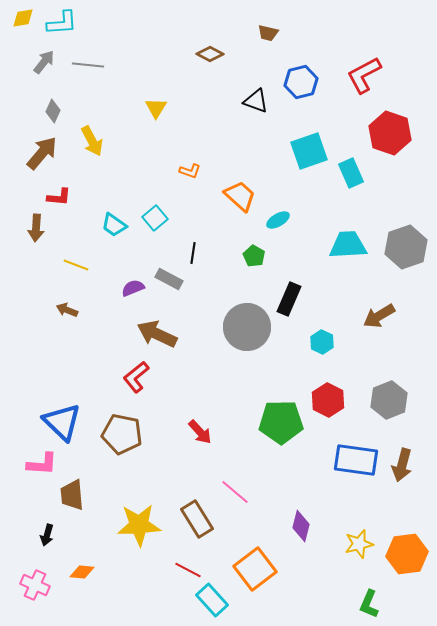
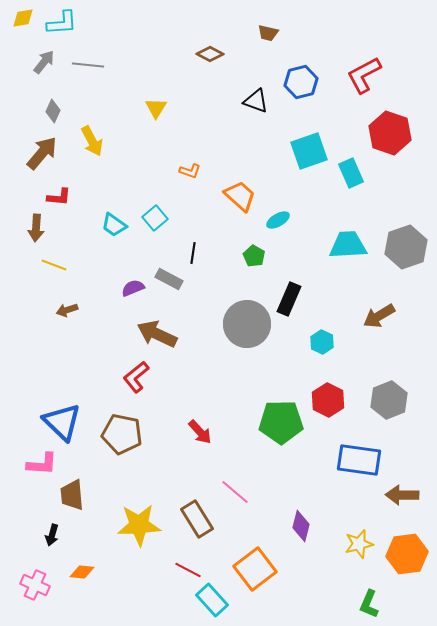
yellow line at (76, 265): moved 22 px left
brown arrow at (67, 310): rotated 40 degrees counterclockwise
gray circle at (247, 327): moved 3 px up
blue rectangle at (356, 460): moved 3 px right
brown arrow at (402, 465): moved 30 px down; rotated 76 degrees clockwise
black arrow at (47, 535): moved 5 px right
